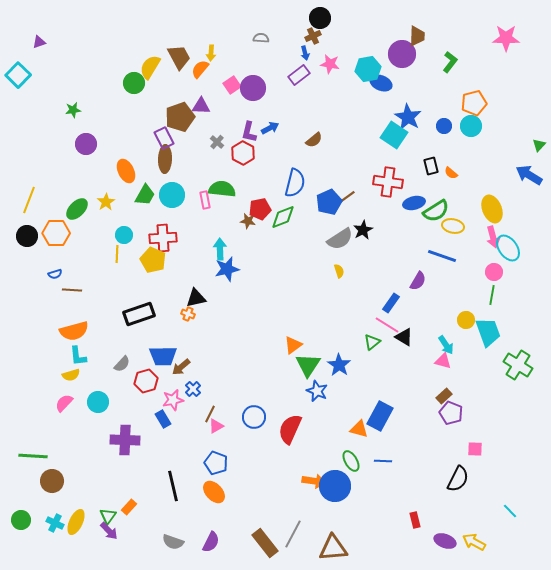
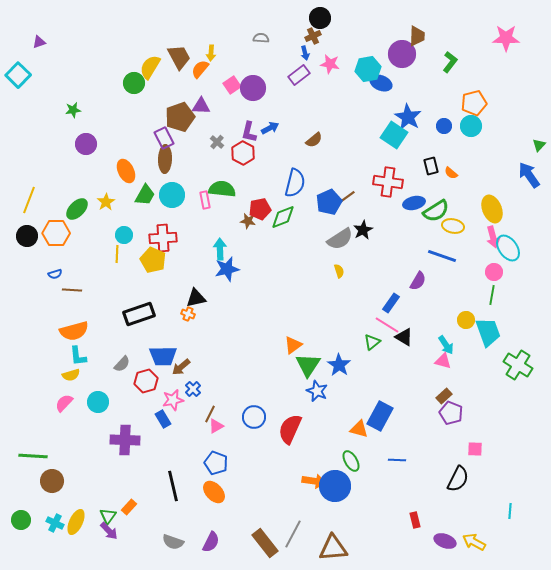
blue arrow at (529, 175): rotated 24 degrees clockwise
blue line at (383, 461): moved 14 px right, 1 px up
cyan line at (510, 511): rotated 49 degrees clockwise
